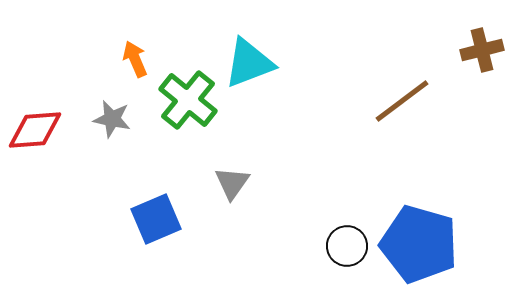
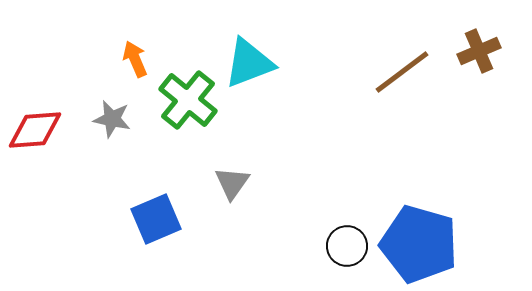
brown cross: moved 3 px left, 1 px down; rotated 9 degrees counterclockwise
brown line: moved 29 px up
